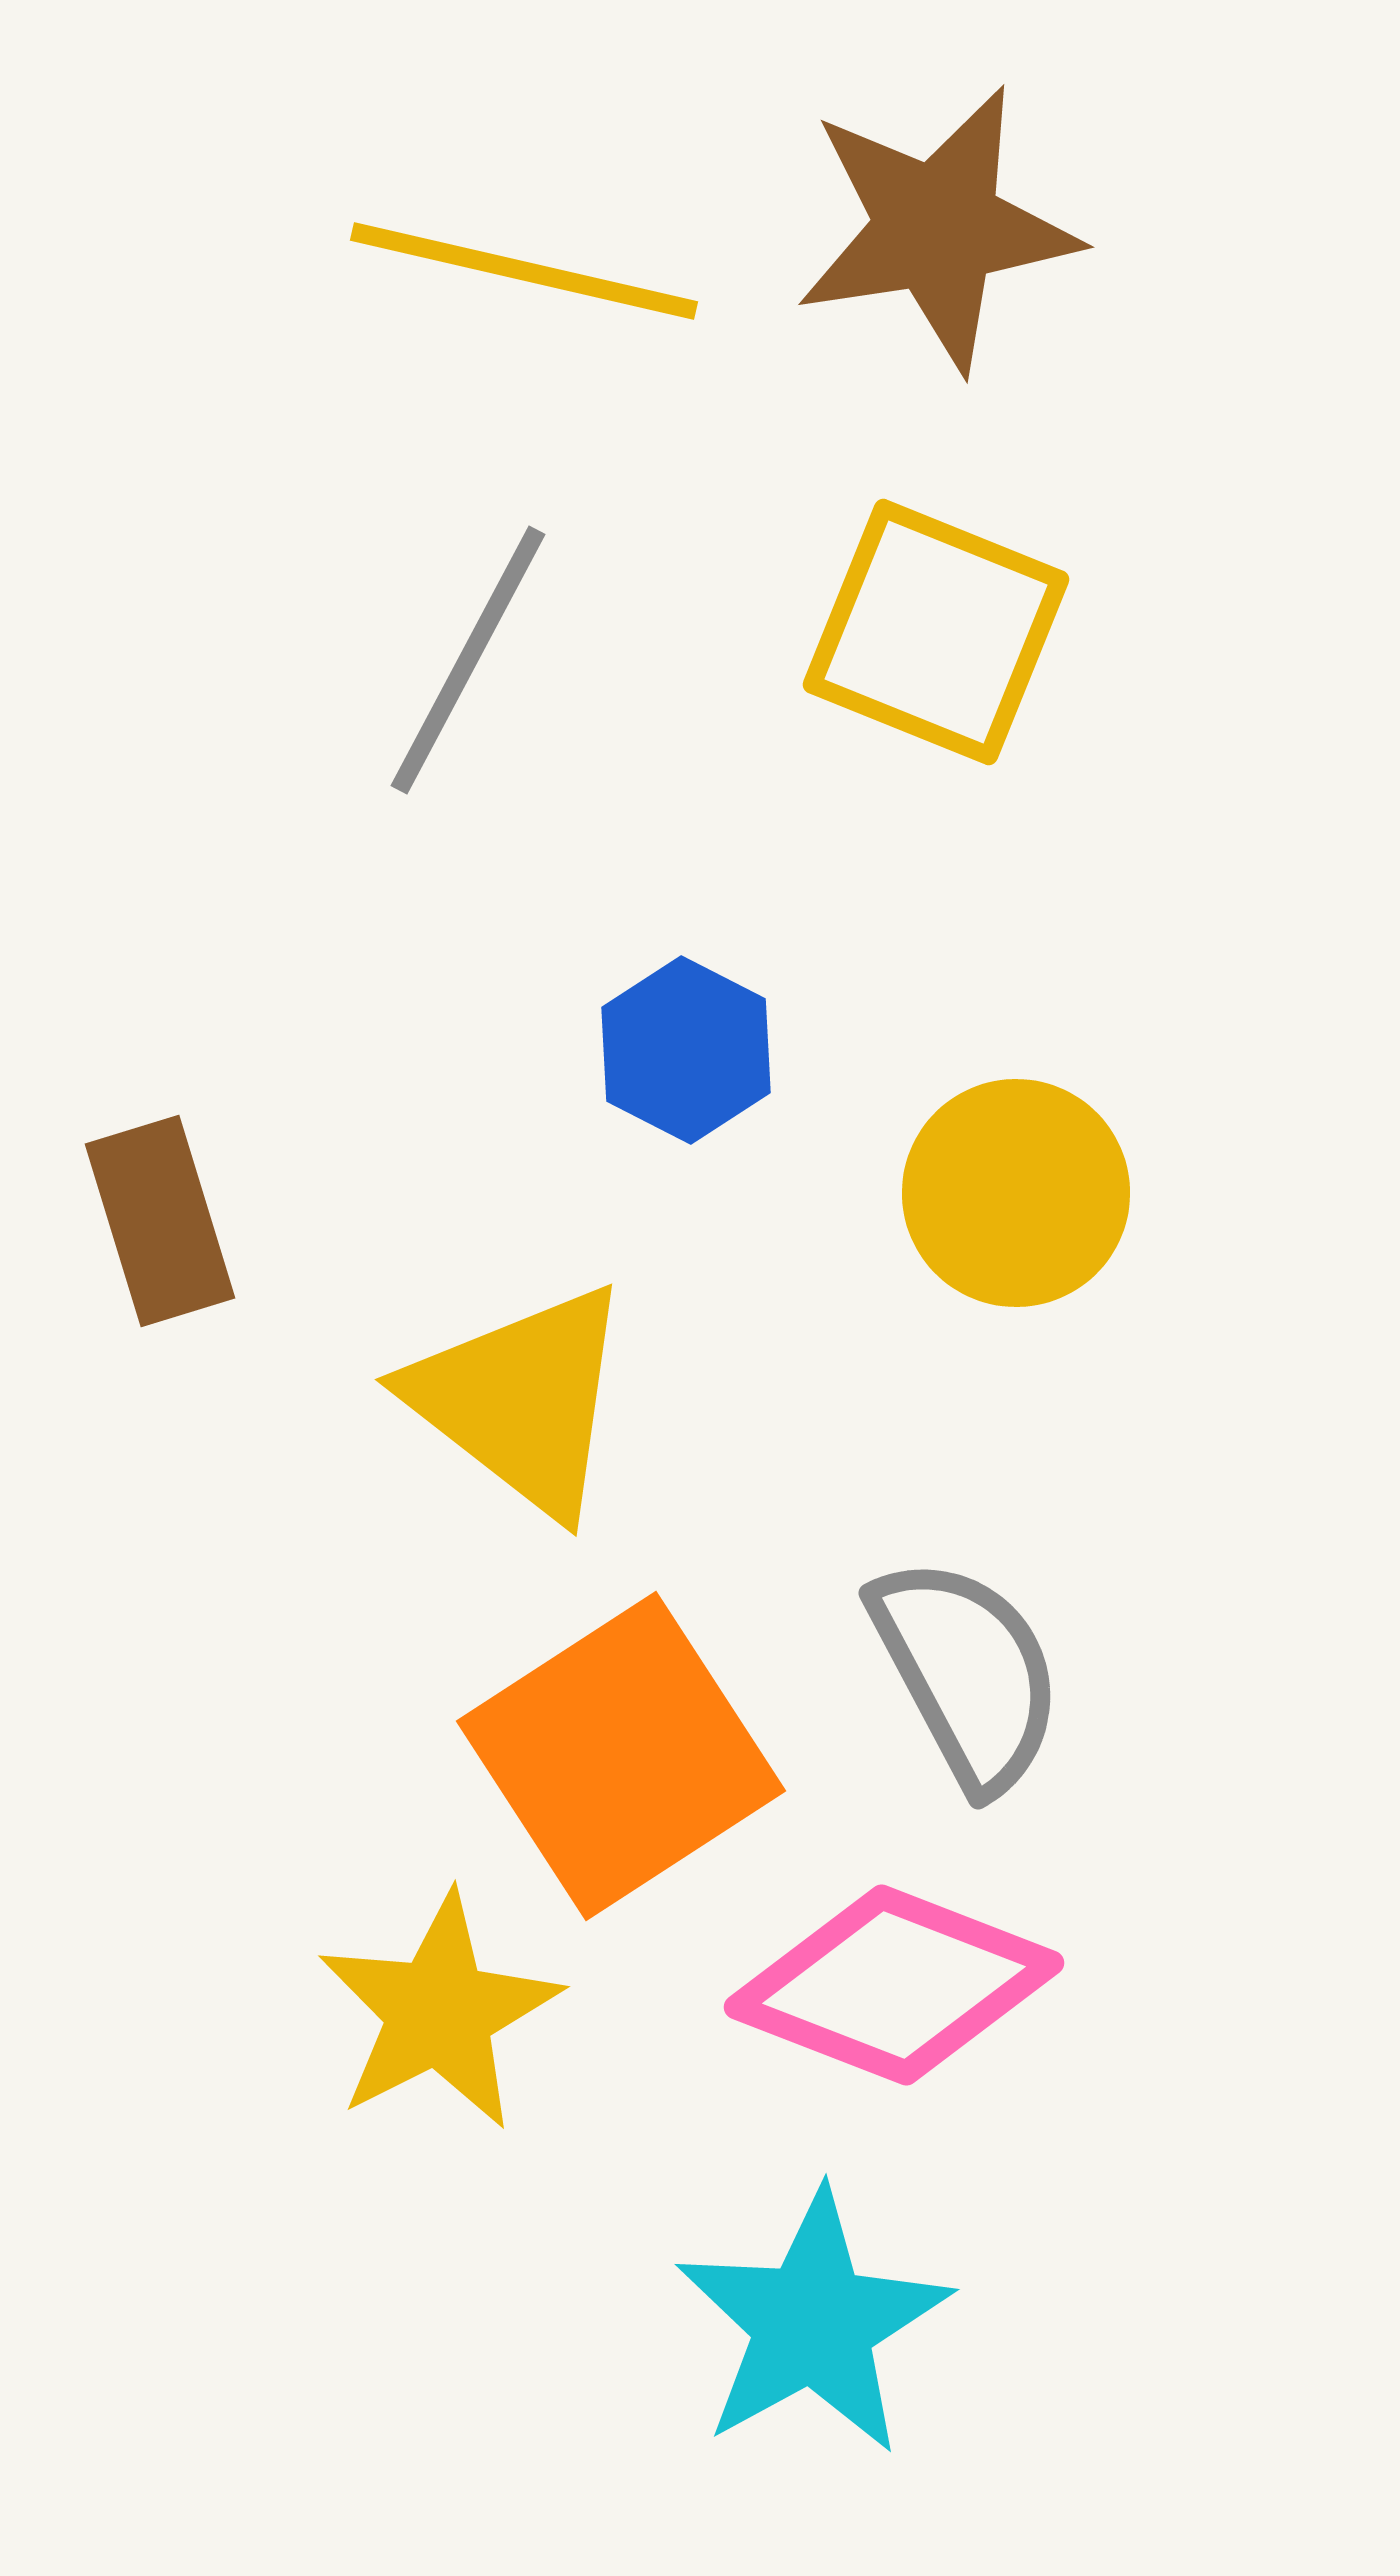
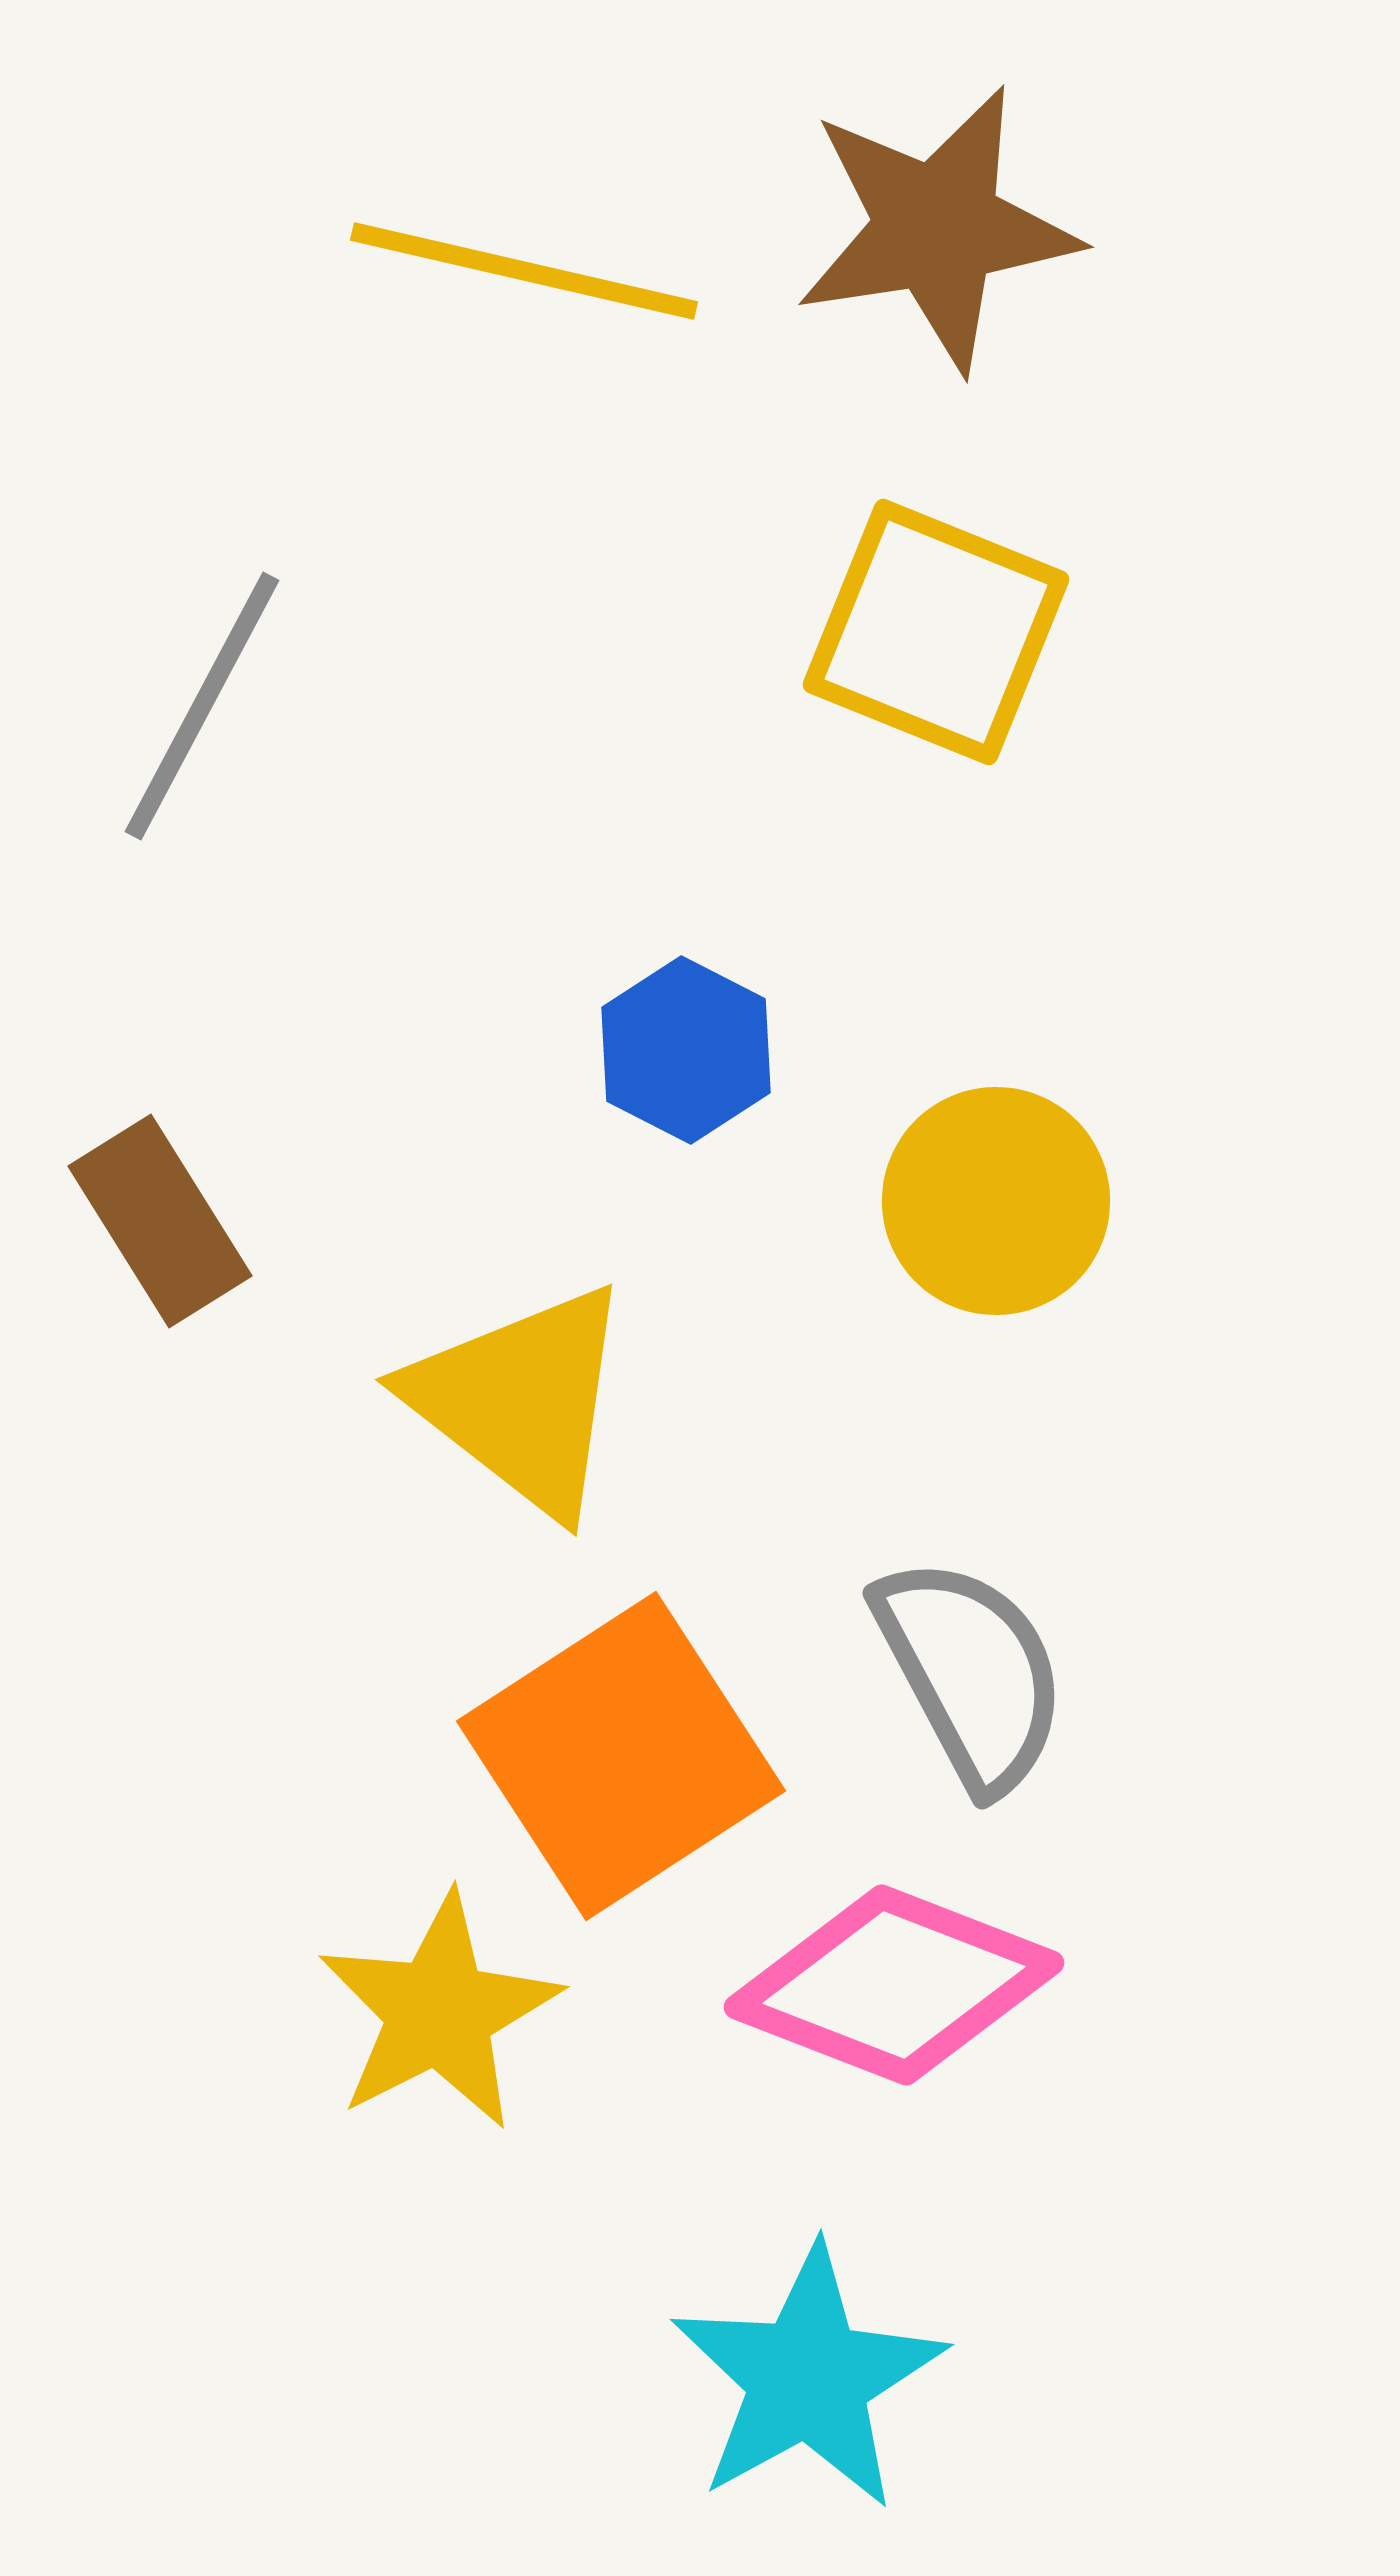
gray line: moved 266 px left, 46 px down
yellow circle: moved 20 px left, 8 px down
brown rectangle: rotated 15 degrees counterclockwise
gray semicircle: moved 4 px right
cyan star: moved 5 px left, 55 px down
